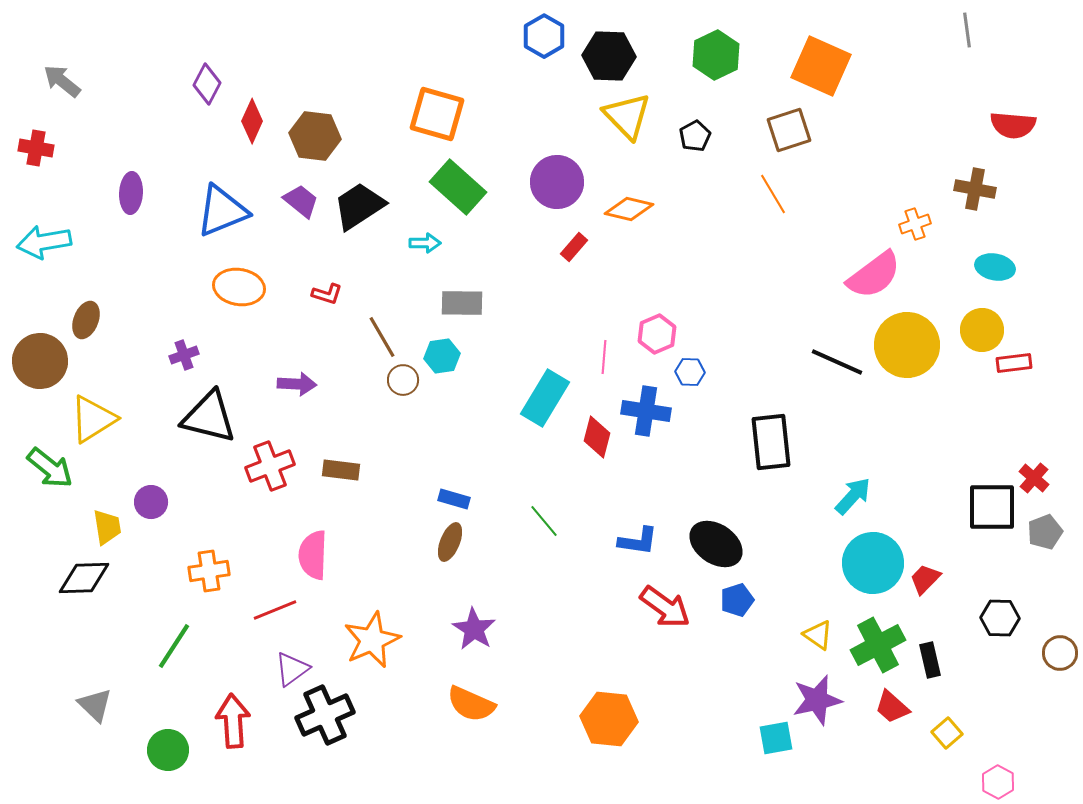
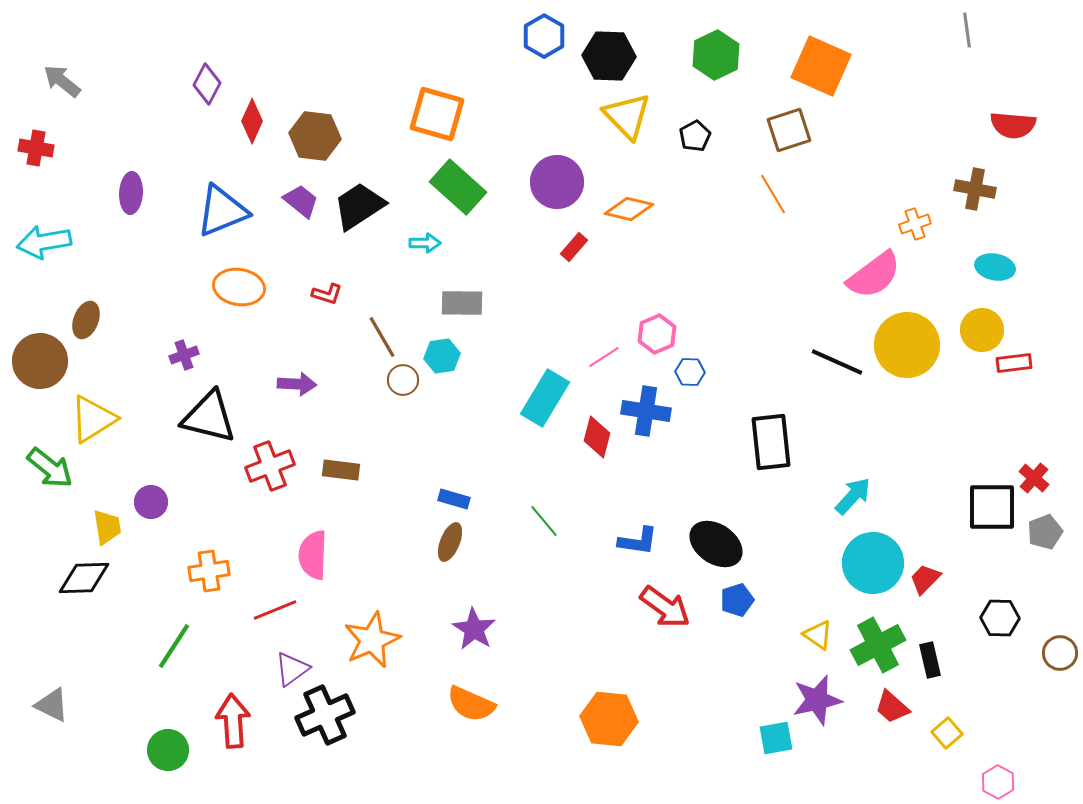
pink line at (604, 357): rotated 52 degrees clockwise
gray triangle at (95, 705): moved 43 px left; rotated 18 degrees counterclockwise
